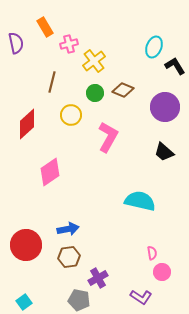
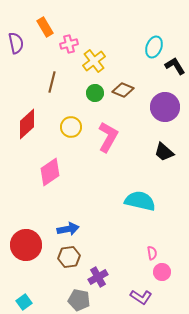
yellow circle: moved 12 px down
purple cross: moved 1 px up
